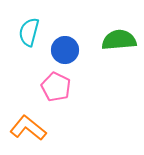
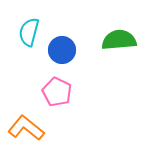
blue circle: moved 3 px left
pink pentagon: moved 1 px right, 5 px down
orange L-shape: moved 2 px left
